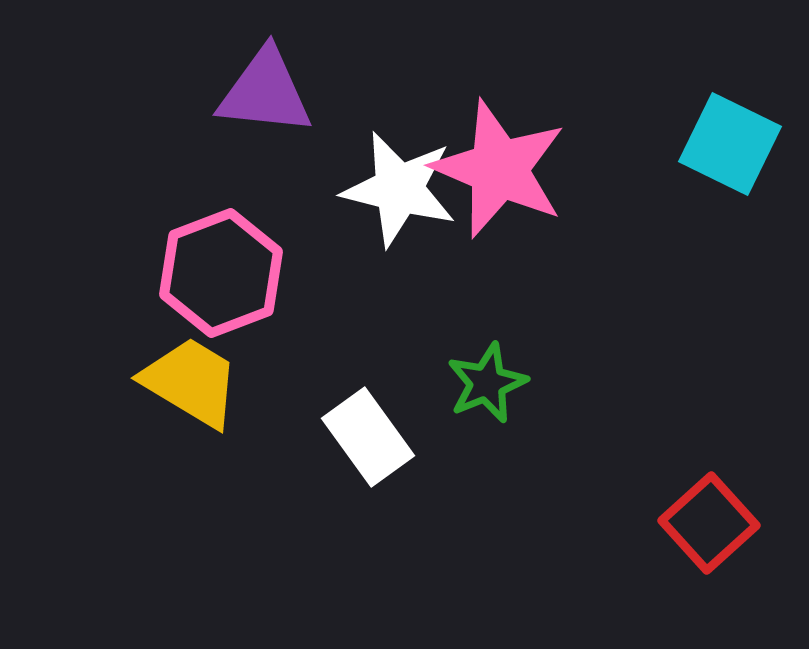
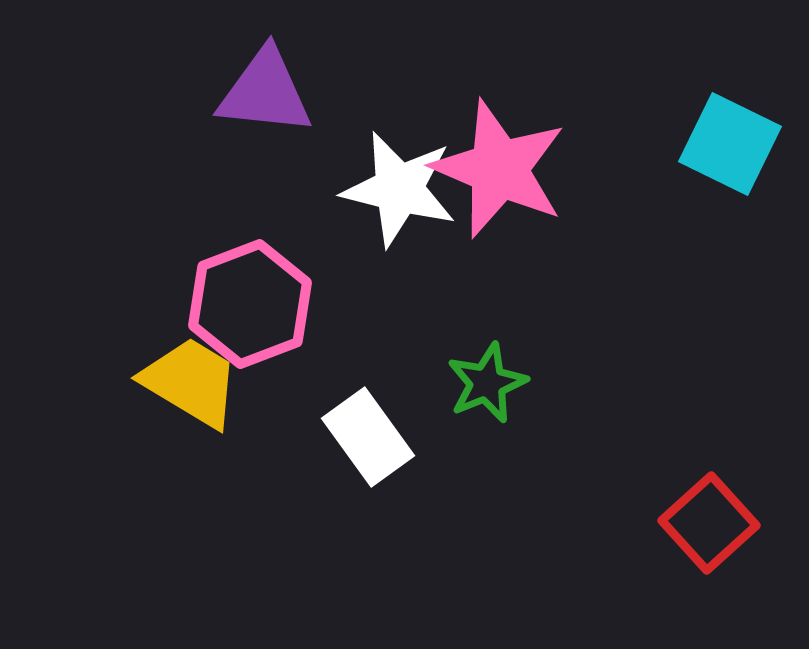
pink hexagon: moved 29 px right, 31 px down
